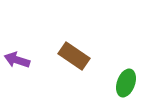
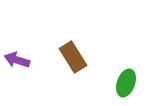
brown rectangle: moved 1 px left, 1 px down; rotated 24 degrees clockwise
